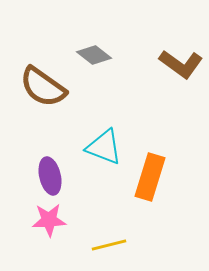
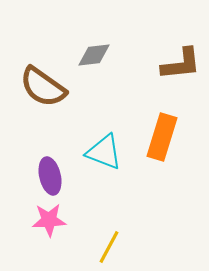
gray diamond: rotated 44 degrees counterclockwise
brown L-shape: rotated 42 degrees counterclockwise
cyan triangle: moved 5 px down
orange rectangle: moved 12 px right, 40 px up
yellow line: moved 2 px down; rotated 48 degrees counterclockwise
